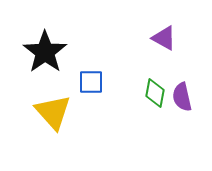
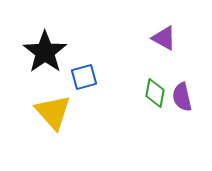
blue square: moved 7 px left, 5 px up; rotated 16 degrees counterclockwise
